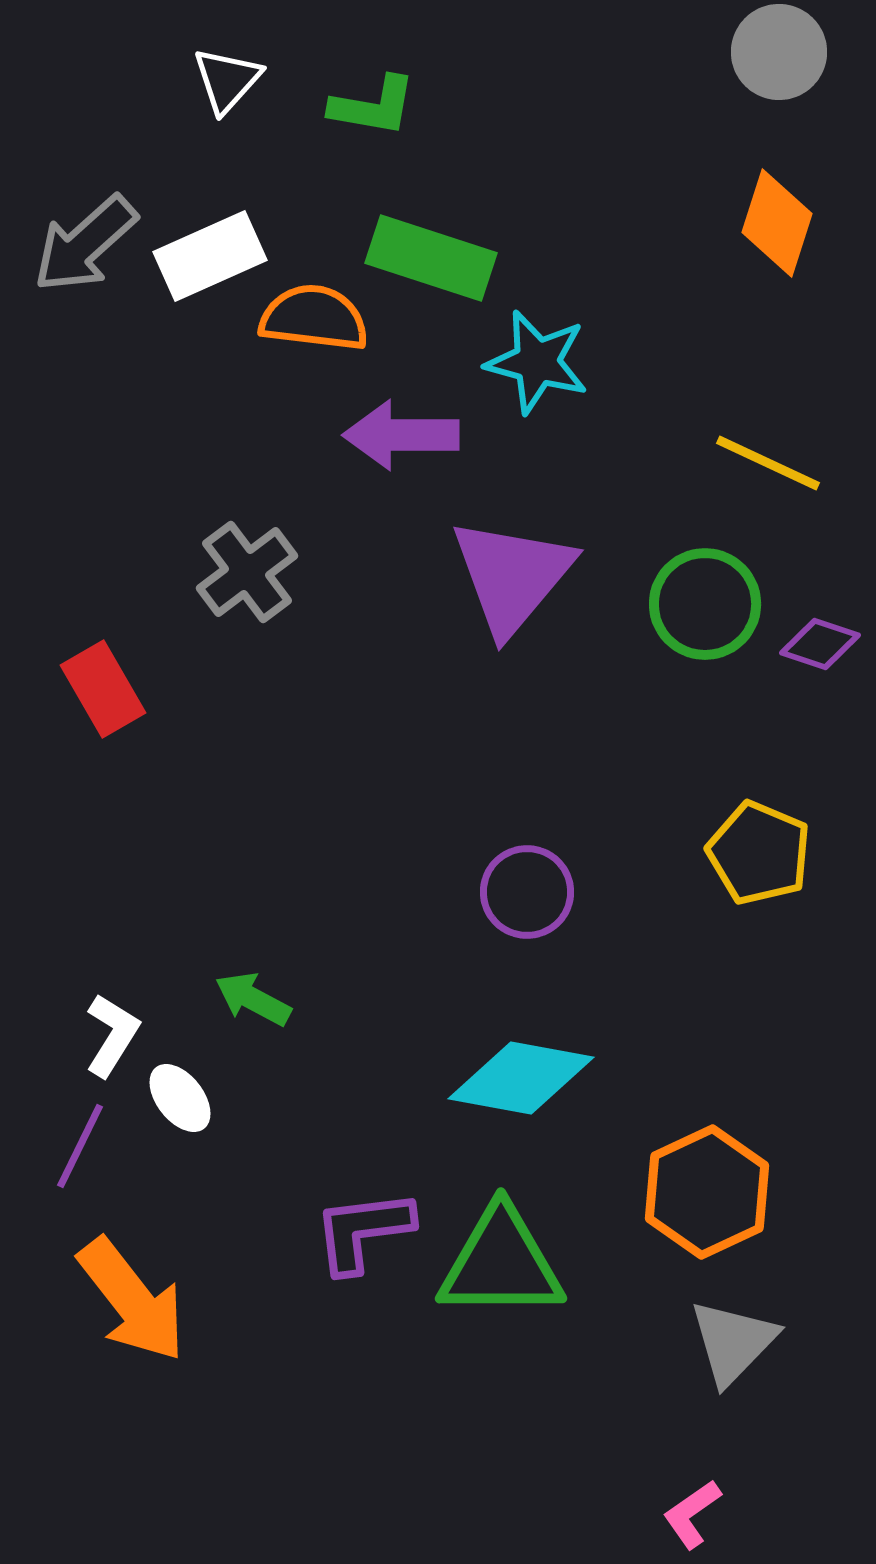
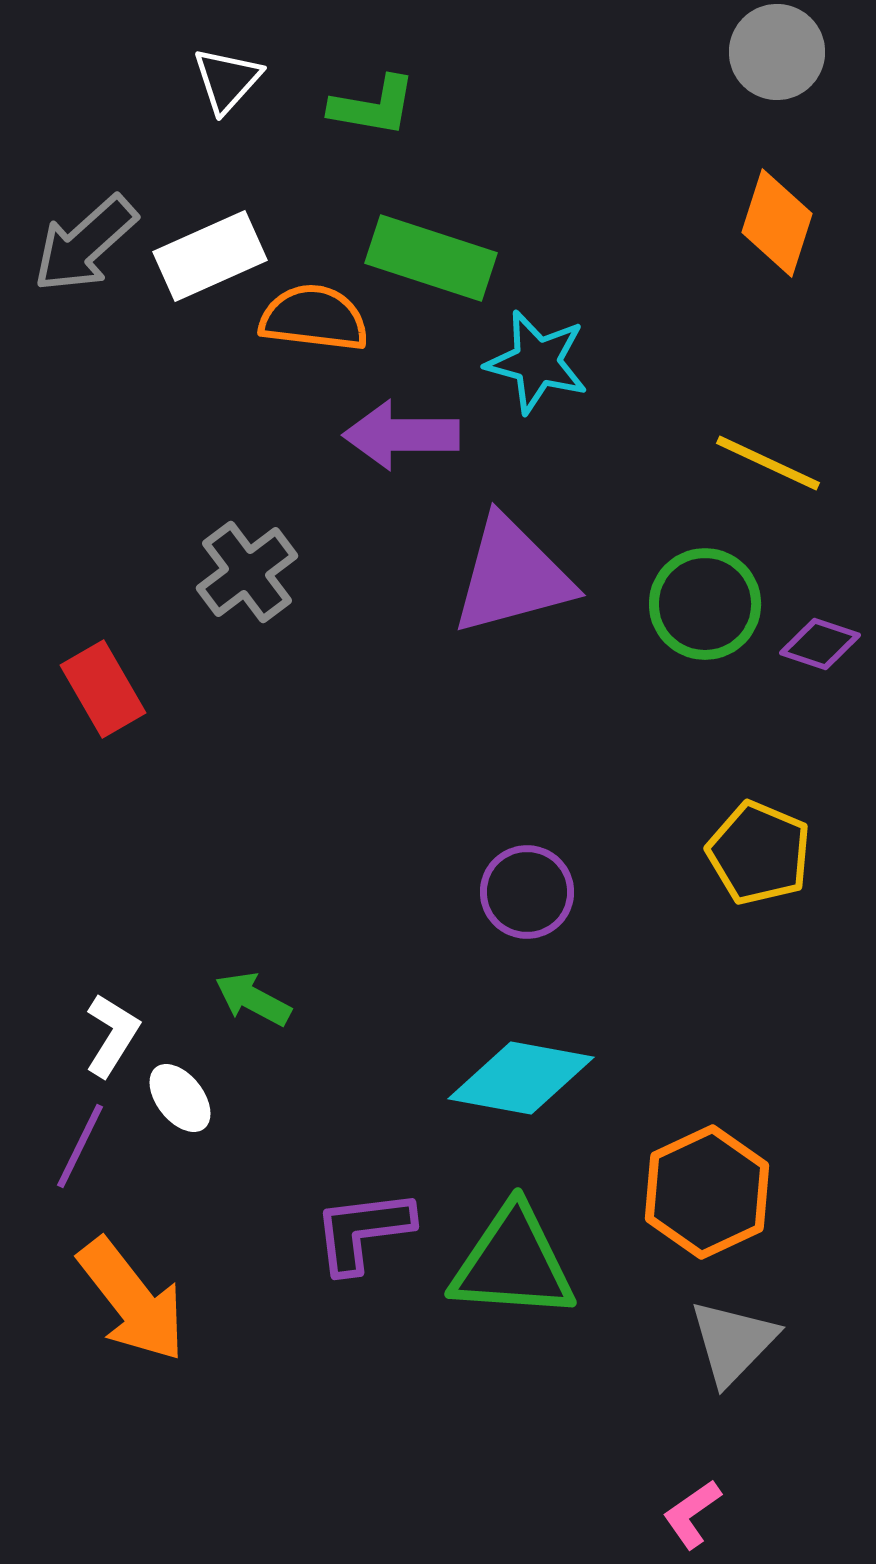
gray circle: moved 2 px left
purple triangle: rotated 35 degrees clockwise
green triangle: moved 12 px right; rotated 4 degrees clockwise
